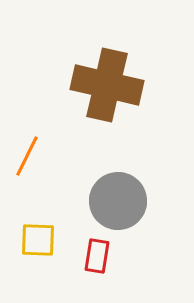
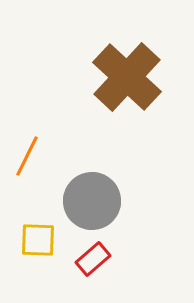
brown cross: moved 20 px right, 8 px up; rotated 30 degrees clockwise
gray circle: moved 26 px left
red rectangle: moved 4 px left, 3 px down; rotated 40 degrees clockwise
